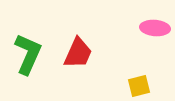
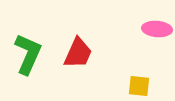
pink ellipse: moved 2 px right, 1 px down
yellow square: rotated 20 degrees clockwise
